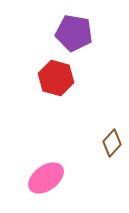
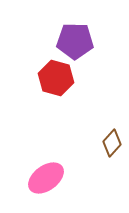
purple pentagon: moved 1 px right, 8 px down; rotated 9 degrees counterclockwise
